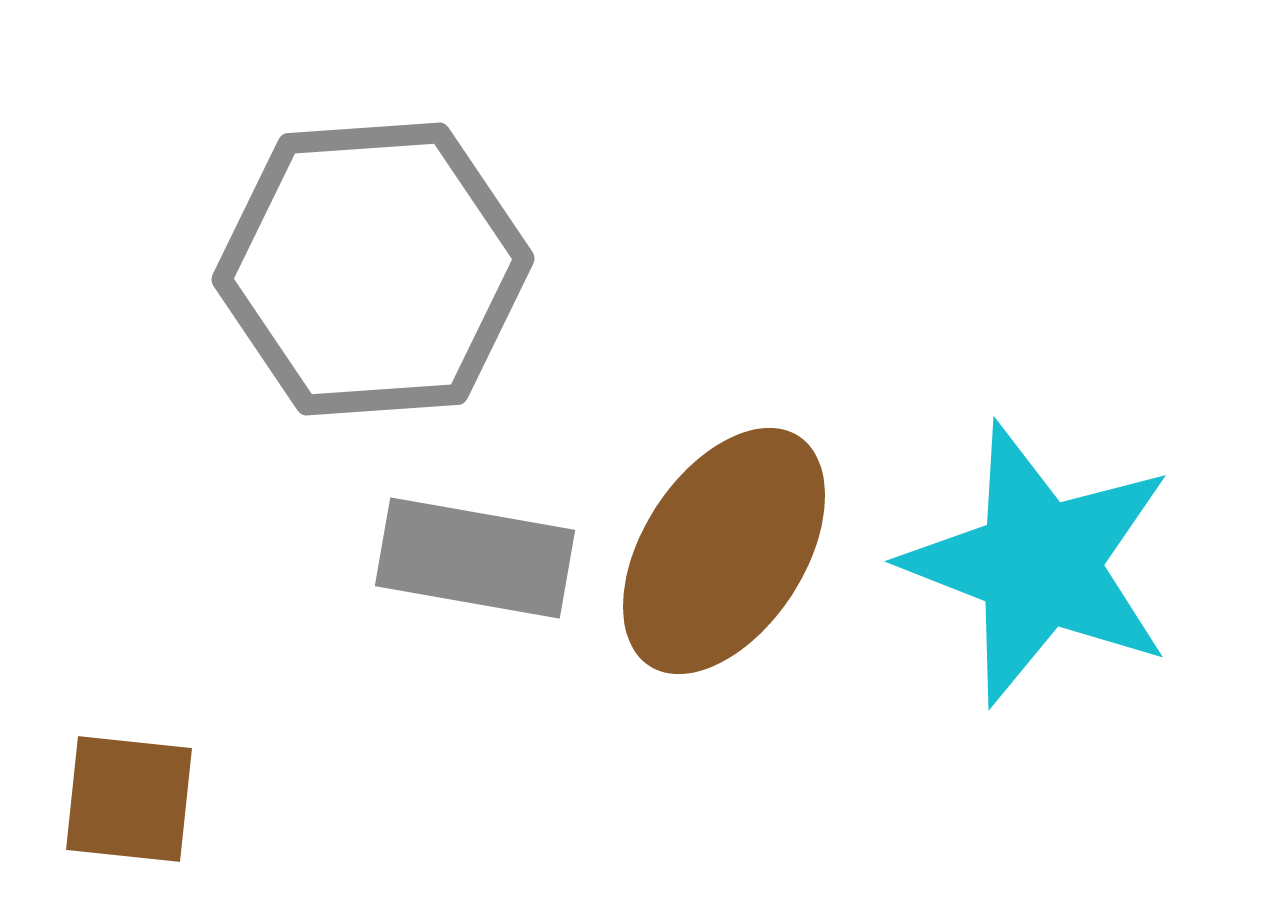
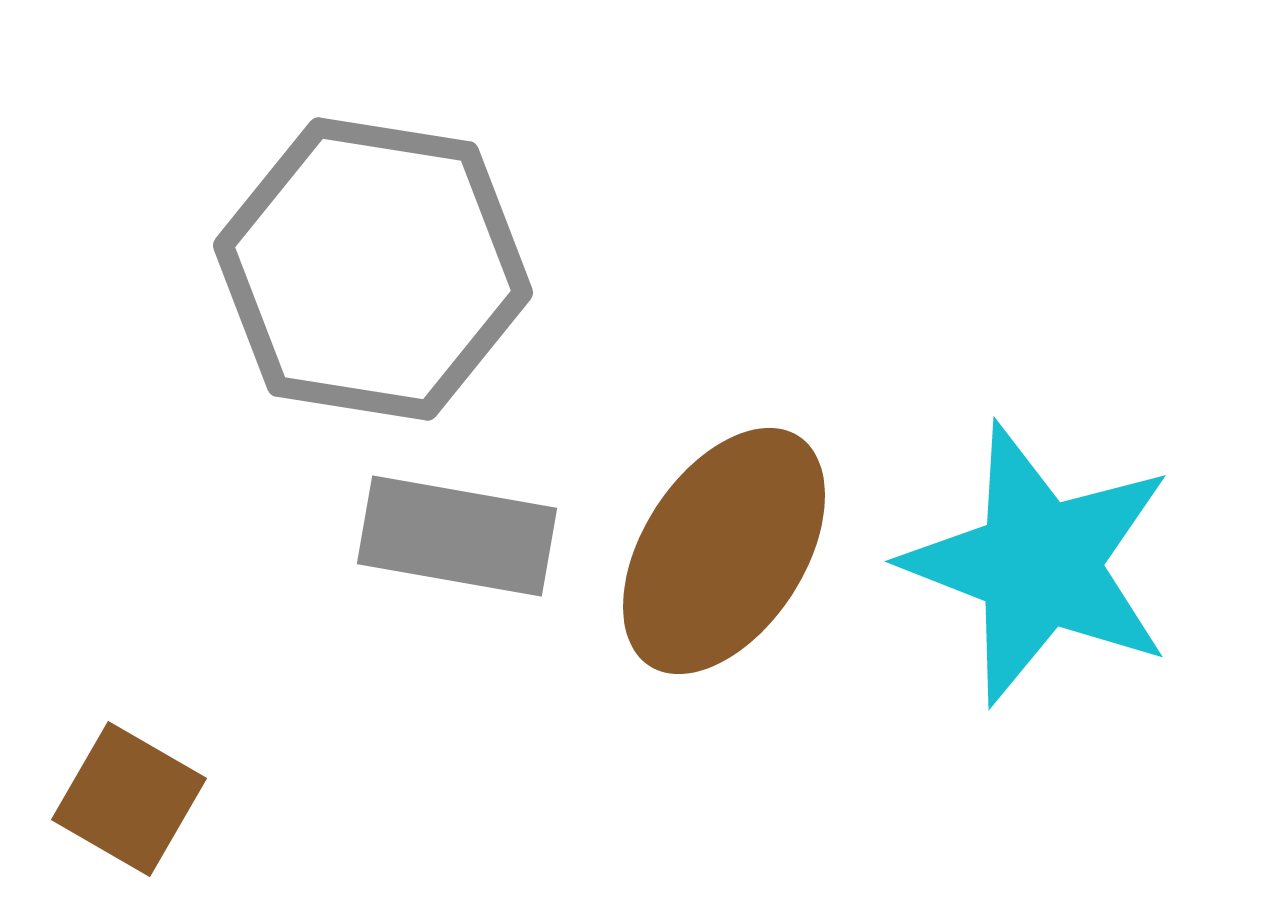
gray hexagon: rotated 13 degrees clockwise
gray rectangle: moved 18 px left, 22 px up
brown square: rotated 24 degrees clockwise
